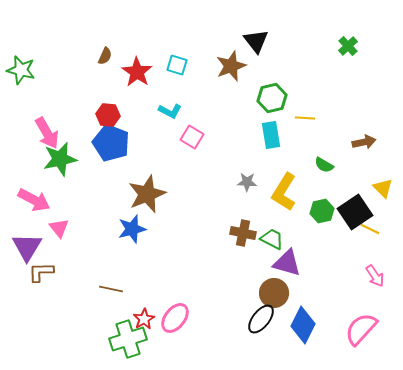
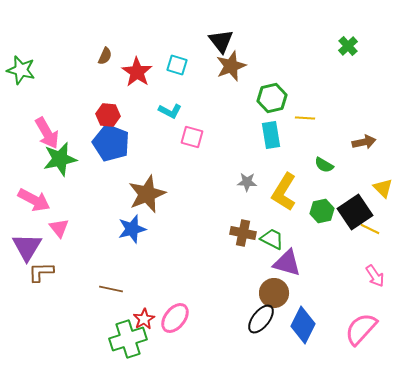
black triangle at (256, 41): moved 35 px left
pink square at (192, 137): rotated 15 degrees counterclockwise
